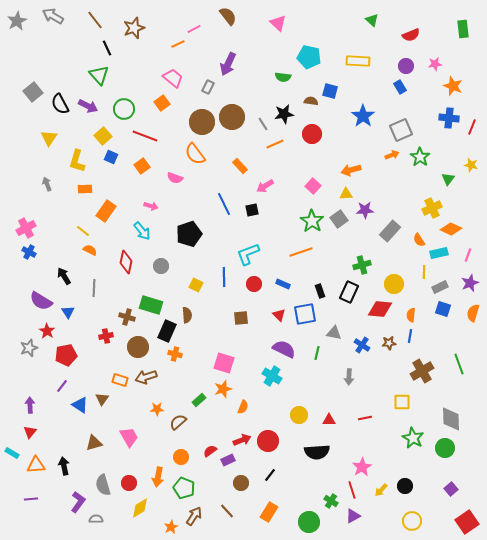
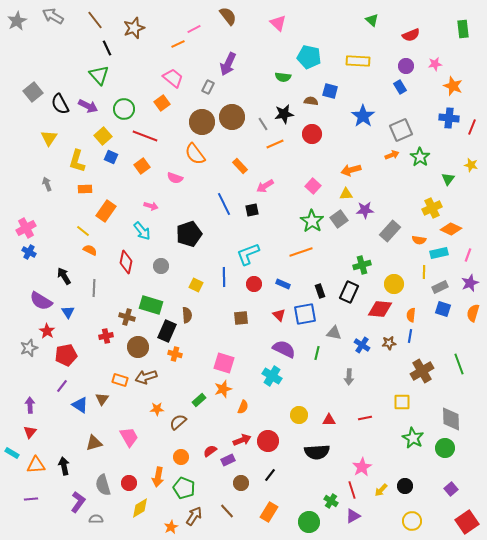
orange semicircle at (419, 240): rotated 48 degrees counterclockwise
